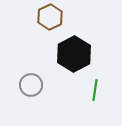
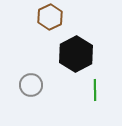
black hexagon: moved 2 px right
green line: rotated 10 degrees counterclockwise
